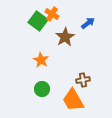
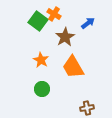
orange cross: moved 2 px right
brown cross: moved 4 px right, 28 px down
orange trapezoid: moved 33 px up
